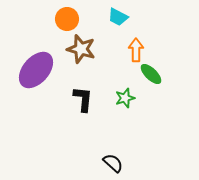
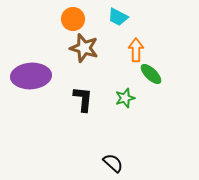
orange circle: moved 6 px right
brown star: moved 3 px right, 1 px up
purple ellipse: moved 5 px left, 6 px down; rotated 45 degrees clockwise
